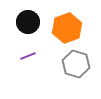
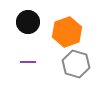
orange hexagon: moved 4 px down
purple line: moved 6 px down; rotated 21 degrees clockwise
